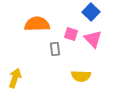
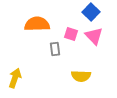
pink triangle: moved 1 px right, 3 px up
